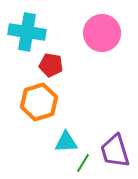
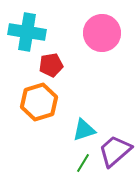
red pentagon: rotated 20 degrees counterclockwise
cyan triangle: moved 18 px right, 12 px up; rotated 15 degrees counterclockwise
purple trapezoid: rotated 66 degrees clockwise
